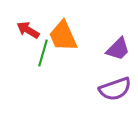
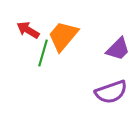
orange trapezoid: rotated 64 degrees clockwise
purple semicircle: moved 4 px left, 3 px down
